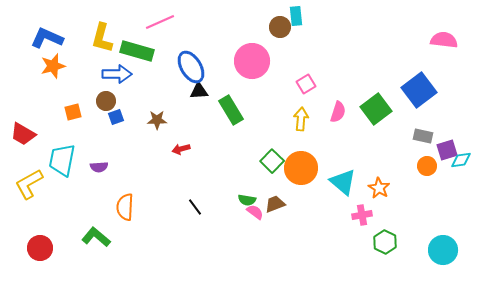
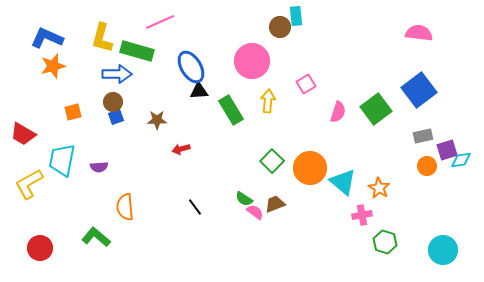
pink semicircle at (444, 40): moved 25 px left, 7 px up
brown circle at (106, 101): moved 7 px right, 1 px down
yellow arrow at (301, 119): moved 33 px left, 18 px up
gray rectangle at (423, 136): rotated 24 degrees counterclockwise
orange circle at (301, 168): moved 9 px right
green semicircle at (247, 200): moved 3 px left, 1 px up; rotated 24 degrees clockwise
orange semicircle at (125, 207): rotated 8 degrees counterclockwise
green hexagon at (385, 242): rotated 10 degrees counterclockwise
